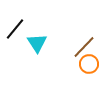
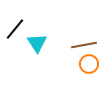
brown line: moved 2 px up; rotated 35 degrees clockwise
